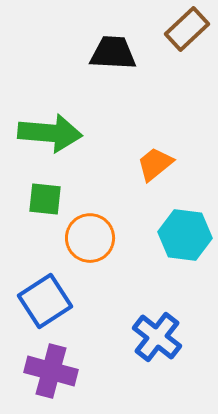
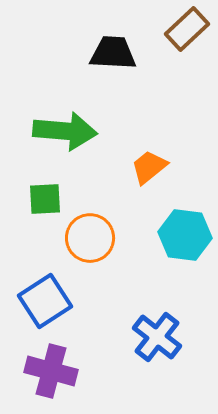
green arrow: moved 15 px right, 2 px up
orange trapezoid: moved 6 px left, 3 px down
green square: rotated 9 degrees counterclockwise
